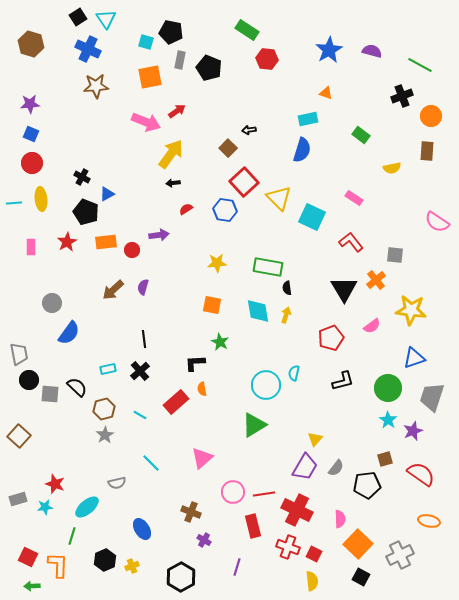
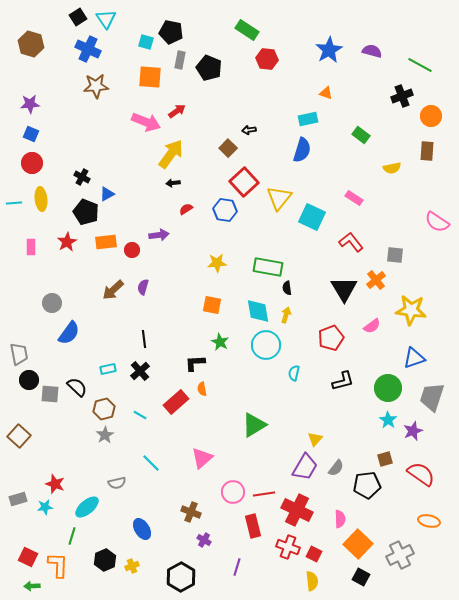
orange square at (150, 77): rotated 15 degrees clockwise
yellow triangle at (279, 198): rotated 24 degrees clockwise
cyan circle at (266, 385): moved 40 px up
